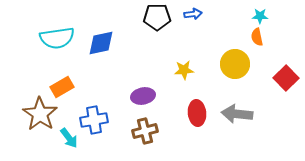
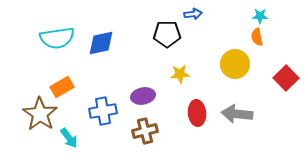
black pentagon: moved 10 px right, 17 px down
yellow star: moved 4 px left, 4 px down
blue cross: moved 9 px right, 9 px up
